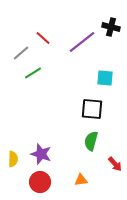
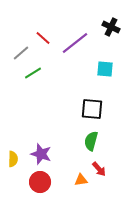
black cross: rotated 12 degrees clockwise
purple line: moved 7 px left, 1 px down
cyan square: moved 9 px up
red arrow: moved 16 px left, 5 px down
